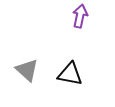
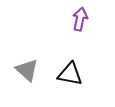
purple arrow: moved 3 px down
